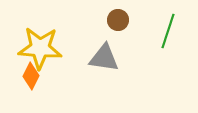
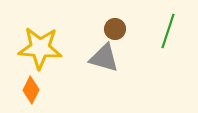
brown circle: moved 3 px left, 9 px down
gray triangle: rotated 8 degrees clockwise
orange diamond: moved 14 px down
